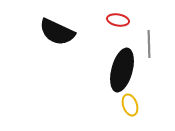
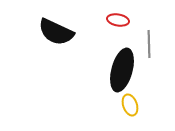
black semicircle: moved 1 px left
